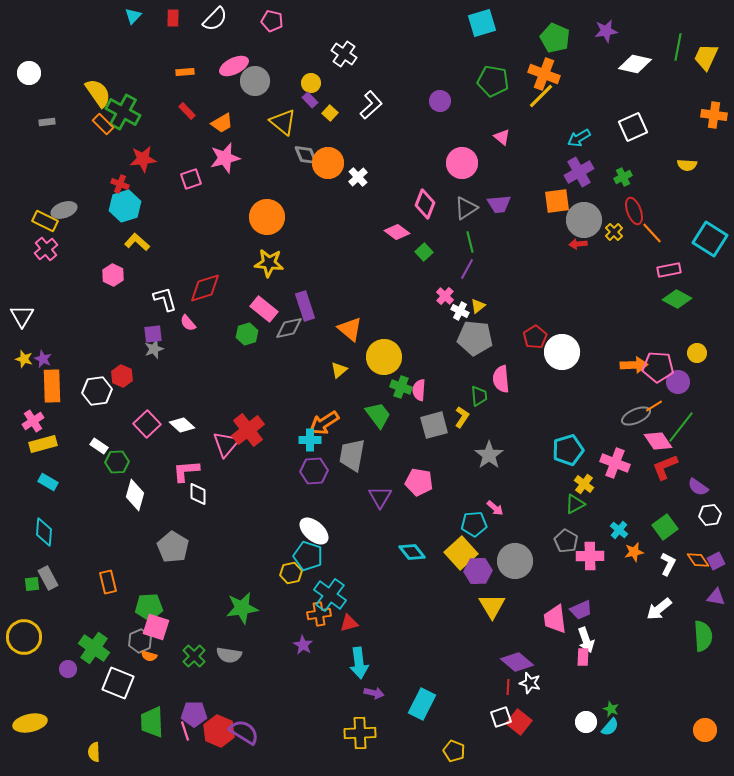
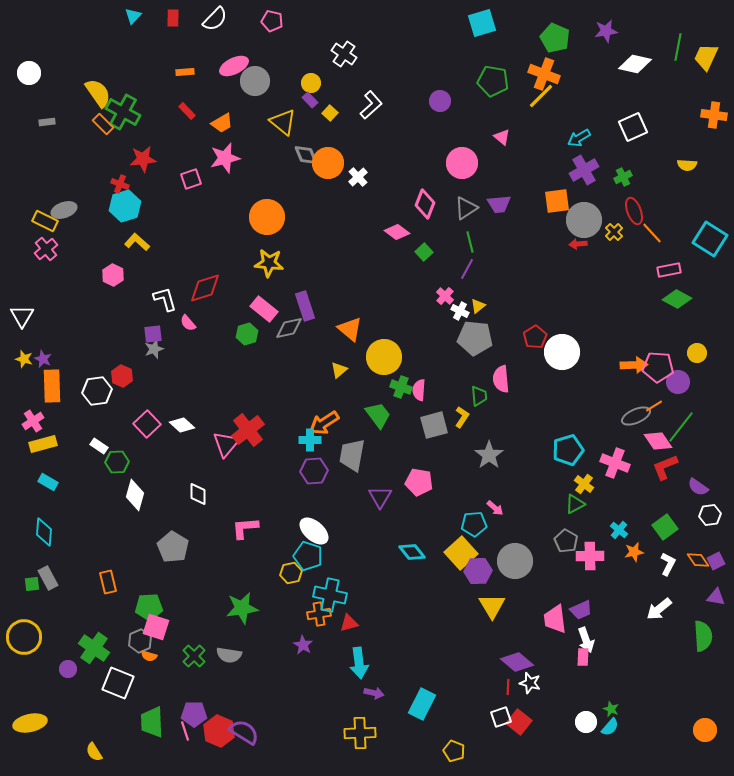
purple cross at (579, 172): moved 5 px right, 2 px up
pink L-shape at (186, 471): moved 59 px right, 57 px down
cyan cross at (330, 595): rotated 24 degrees counterclockwise
yellow semicircle at (94, 752): rotated 30 degrees counterclockwise
